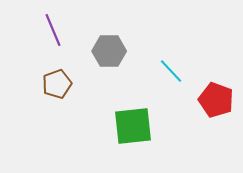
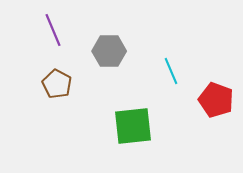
cyan line: rotated 20 degrees clockwise
brown pentagon: rotated 24 degrees counterclockwise
